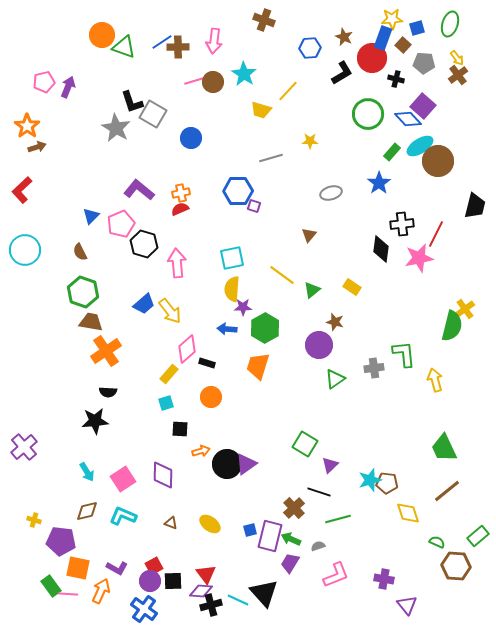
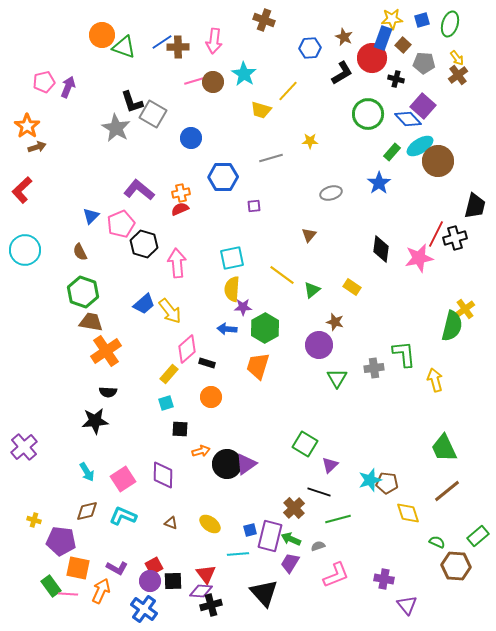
blue square at (417, 28): moved 5 px right, 8 px up
blue hexagon at (238, 191): moved 15 px left, 14 px up
purple square at (254, 206): rotated 24 degrees counterclockwise
black cross at (402, 224): moved 53 px right, 14 px down; rotated 10 degrees counterclockwise
green triangle at (335, 379): moved 2 px right, 1 px up; rotated 25 degrees counterclockwise
cyan line at (238, 600): moved 46 px up; rotated 30 degrees counterclockwise
